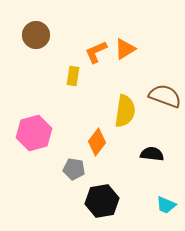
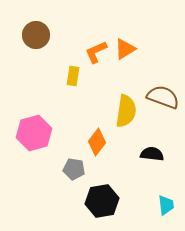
brown semicircle: moved 2 px left, 1 px down
yellow semicircle: moved 1 px right
cyan trapezoid: rotated 120 degrees counterclockwise
